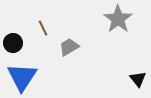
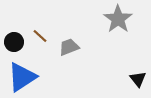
brown line: moved 3 px left, 8 px down; rotated 21 degrees counterclockwise
black circle: moved 1 px right, 1 px up
gray trapezoid: rotated 10 degrees clockwise
blue triangle: rotated 24 degrees clockwise
